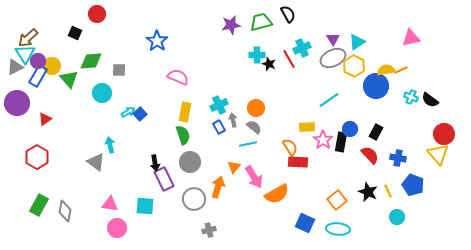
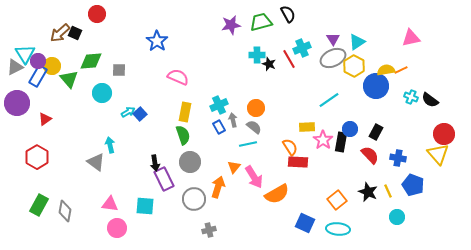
brown arrow at (28, 38): moved 32 px right, 5 px up
